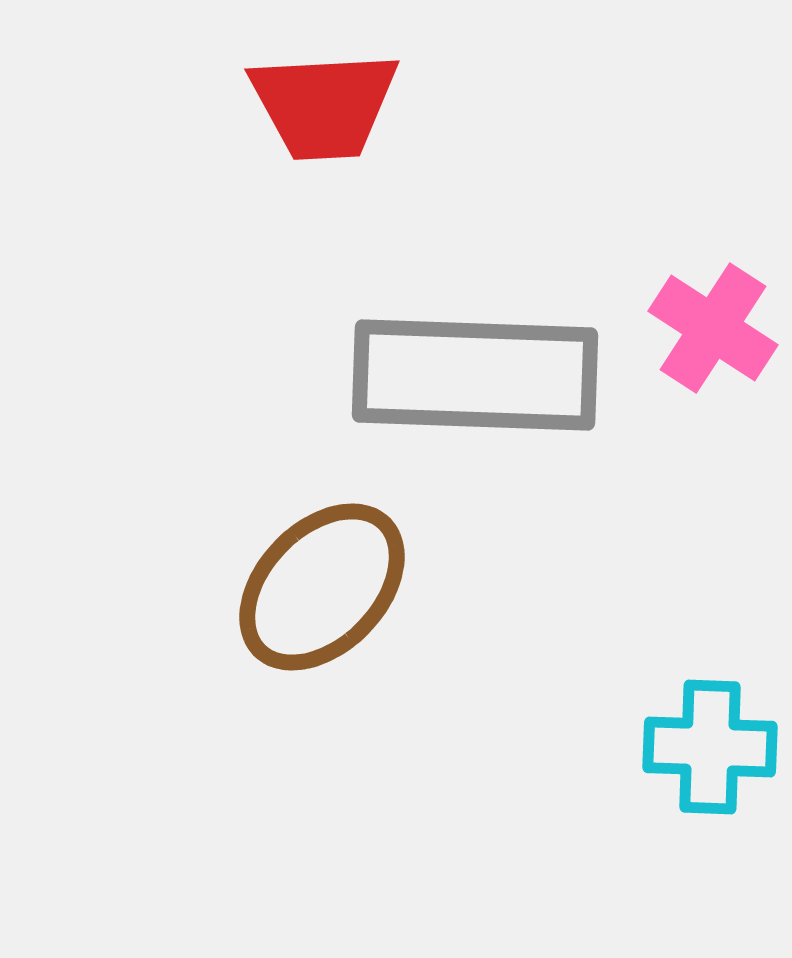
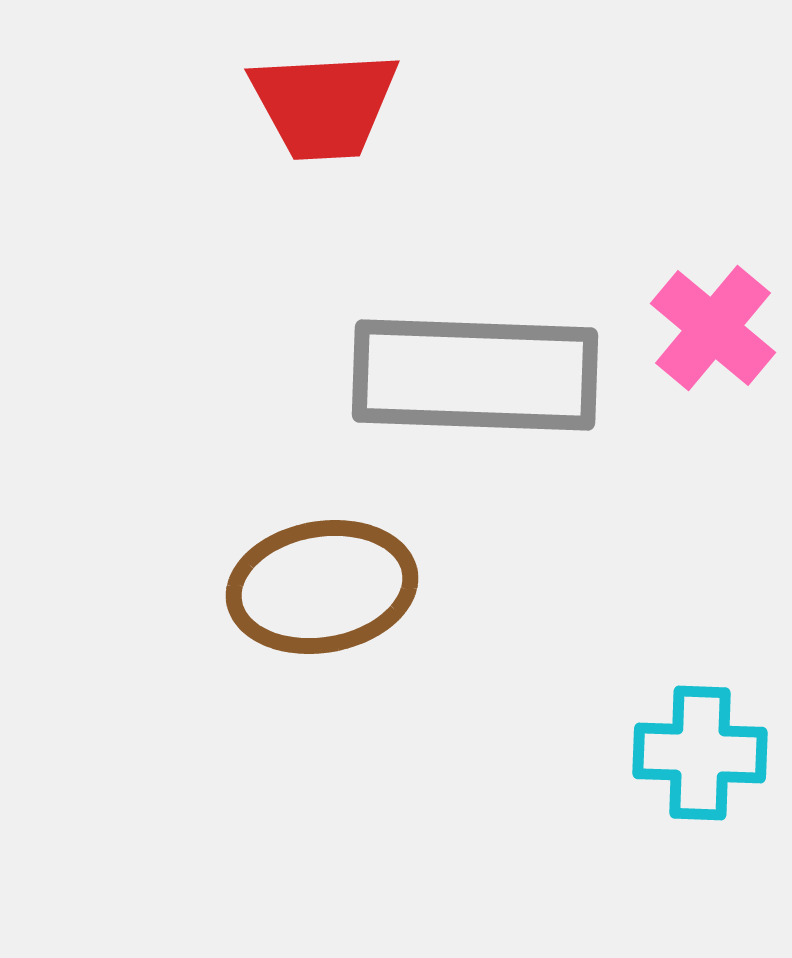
pink cross: rotated 7 degrees clockwise
brown ellipse: rotated 36 degrees clockwise
cyan cross: moved 10 px left, 6 px down
